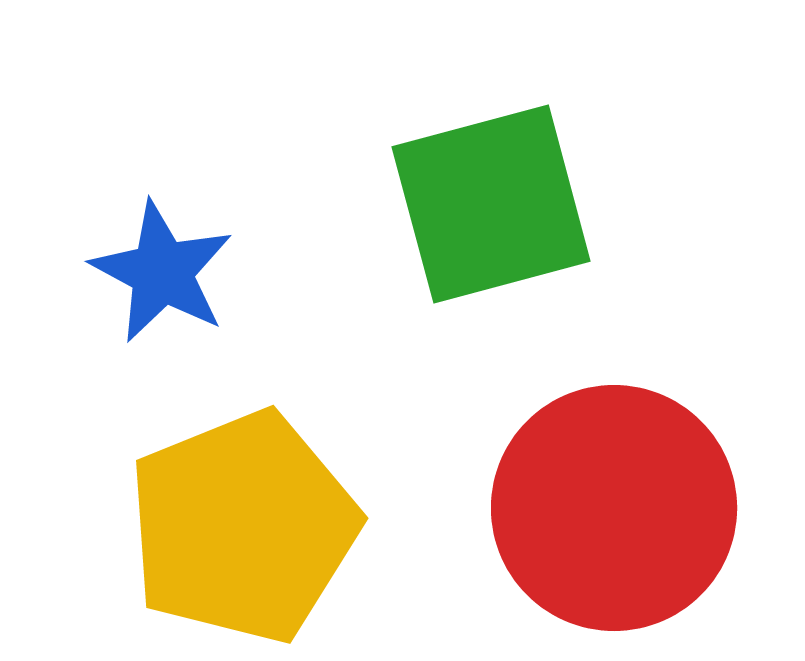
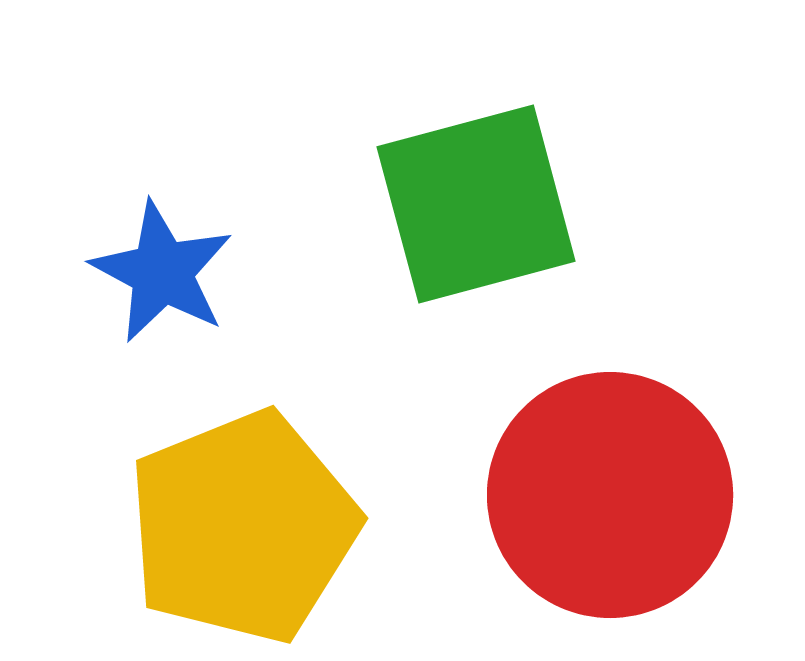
green square: moved 15 px left
red circle: moved 4 px left, 13 px up
